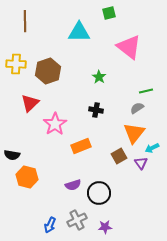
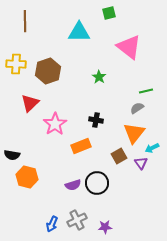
black cross: moved 10 px down
black circle: moved 2 px left, 10 px up
blue arrow: moved 2 px right, 1 px up
